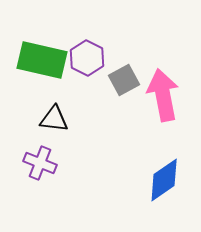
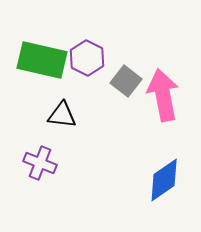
gray square: moved 2 px right, 1 px down; rotated 24 degrees counterclockwise
black triangle: moved 8 px right, 4 px up
